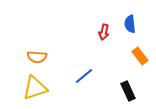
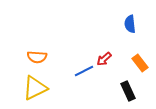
red arrow: moved 27 px down; rotated 35 degrees clockwise
orange rectangle: moved 7 px down
blue line: moved 5 px up; rotated 12 degrees clockwise
yellow triangle: rotated 8 degrees counterclockwise
